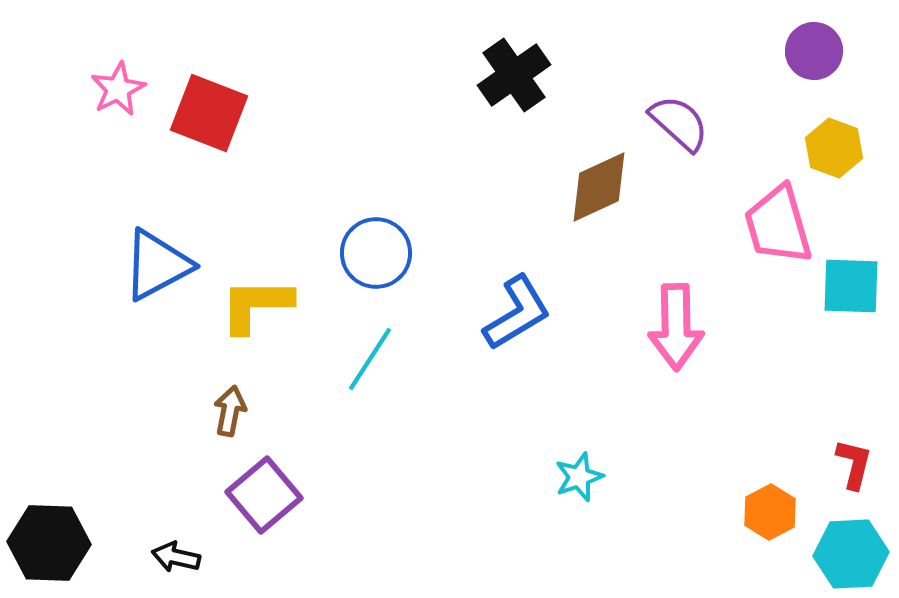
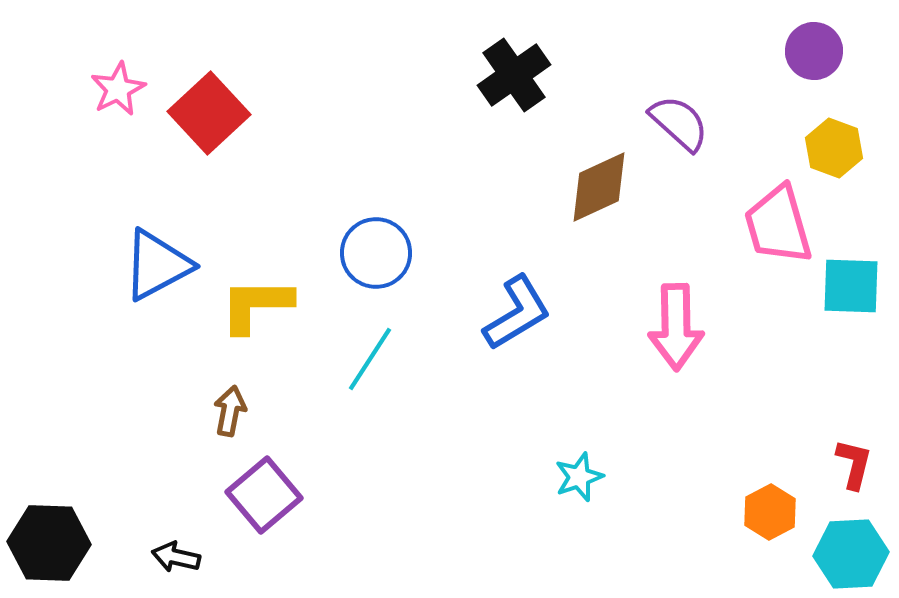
red square: rotated 26 degrees clockwise
